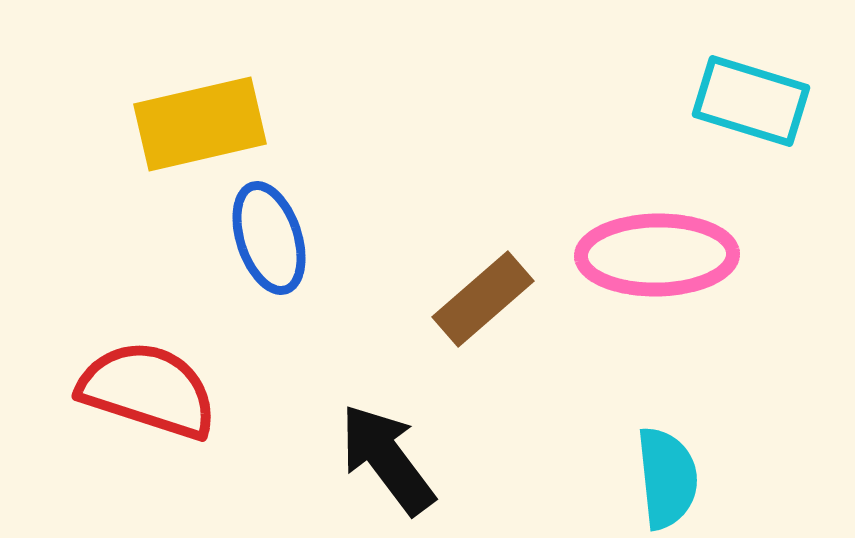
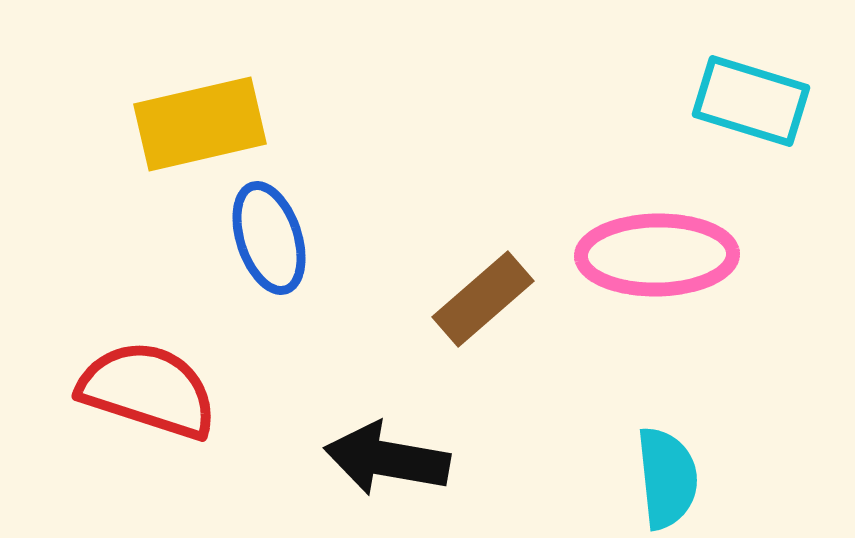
black arrow: rotated 43 degrees counterclockwise
